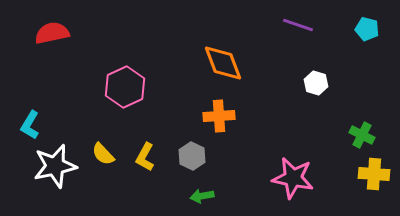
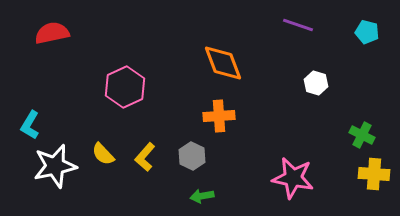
cyan pentagon: moved 3 px down
yellow L-shape: rotated 12 degrees clockwise
